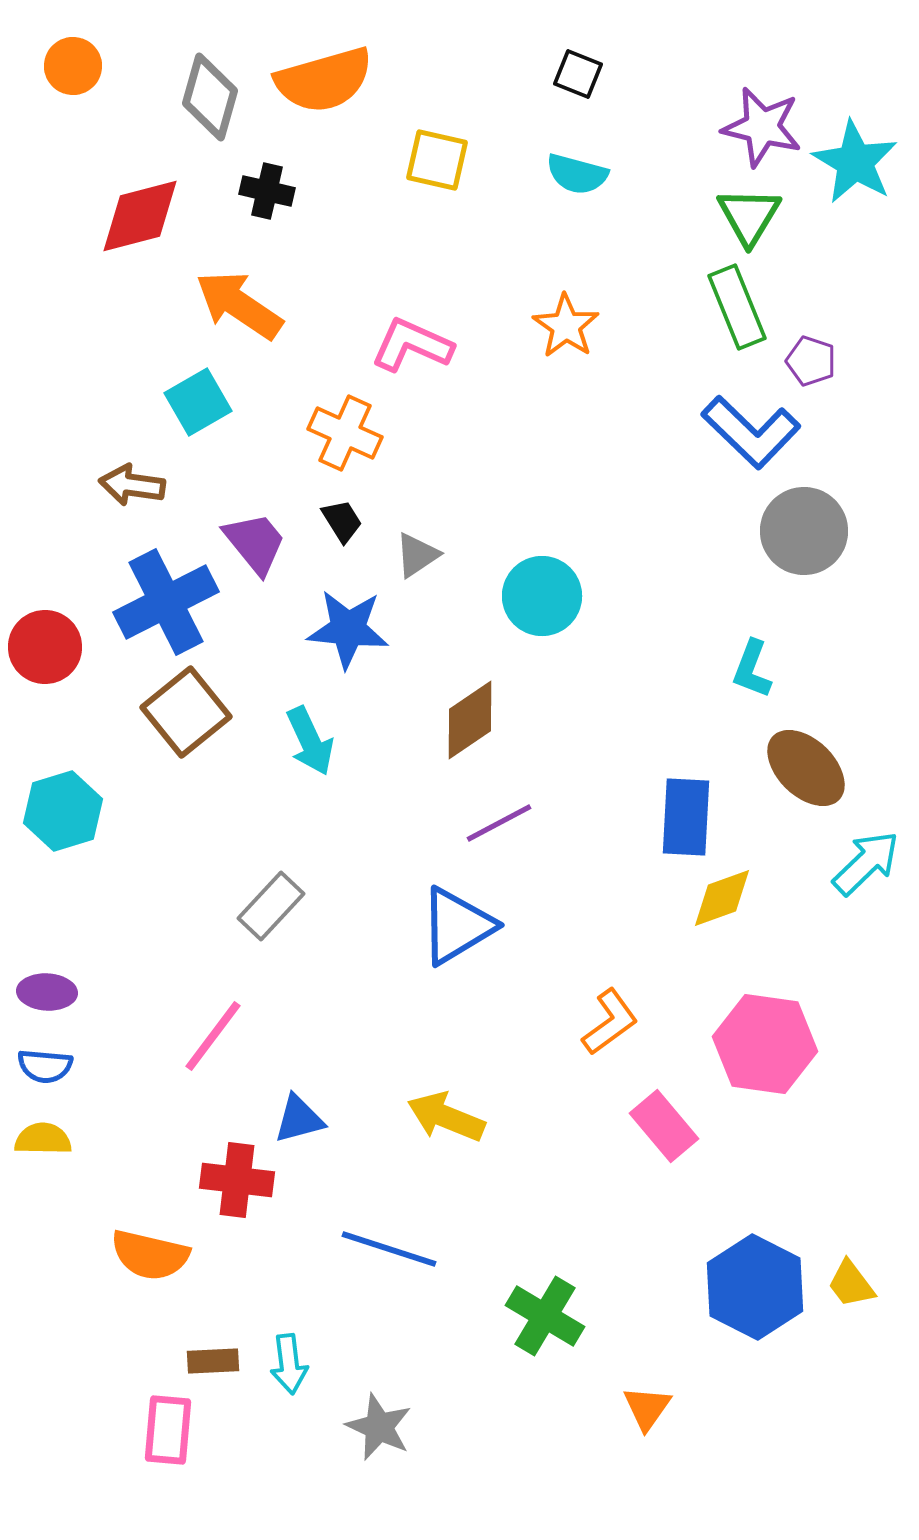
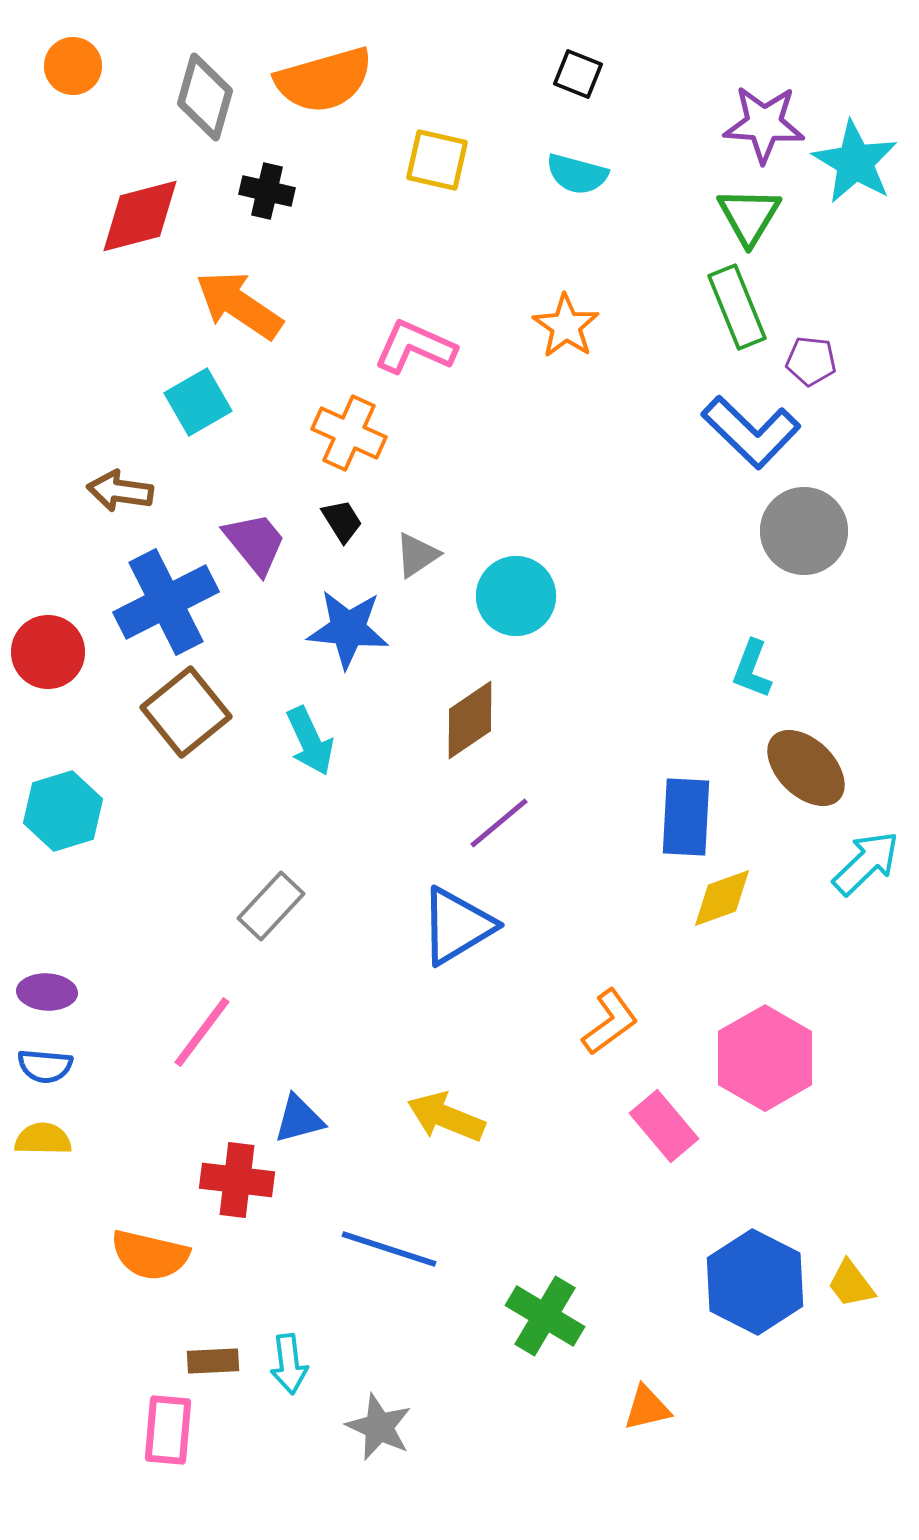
gray diamond at (210, 97): moved 5 px left
purple star at (762, 127): moved 2 px right, 3 px up; rotated 10 degrees counterclockwise
pink L-shape at (412, 345): moved 3 px right, 2 px down
purple pentagon at (811, 361): rotated 12 degrees counterclockwise
orange cross at (345, 433): moved 4 px right
brown arrow at (132, 485): moved 12 px left, 6 px down
cyan circle at (542, 596): moved 26 px left
red circle at (45, 647): moved 3 px right, 5 px down
purple line at (499, 823): rotated 12 degrees counterclockwise
pink line at (213, 1036): moved 11 px left, 4 px up
pink hexagon at (765, 1044): moved 14 px down; rotated 22 degrees clockwise
blue hexagon at (755, 1287): moved 5 px up
orange triangle at (647, 1408): rotated 42 degrees clockwise
